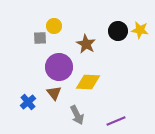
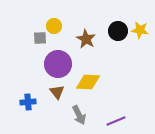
brown star: moved 5 px up
purple circle: moved 1 px left, 3 px up
brown triangle: moved 3 px right, 1 px up
blue cross: rotated 35 degrees clockwise
gray arrow: moved 2 px right
